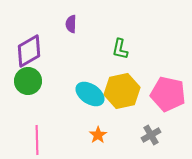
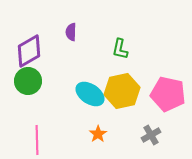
purple semicircle: moved 8 px down
orange star: moved 1 px up
